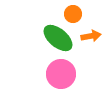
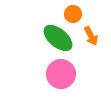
orange arrow: rotated 72 degrees clockwise
